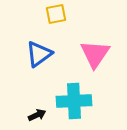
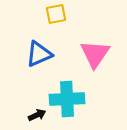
blue triangle: rotated 12 degrees clockwise
cyan cross: moved 7 px left, 2 px up
